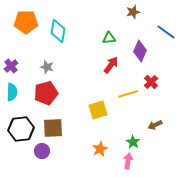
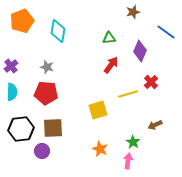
orange pentagon: moved 4 px left, 1 px up; rotated 20 degrees counterclockwise
red pentagon: rotated 20 degrees clockwise
orange star: rotated 21 degrees counterclockwise
